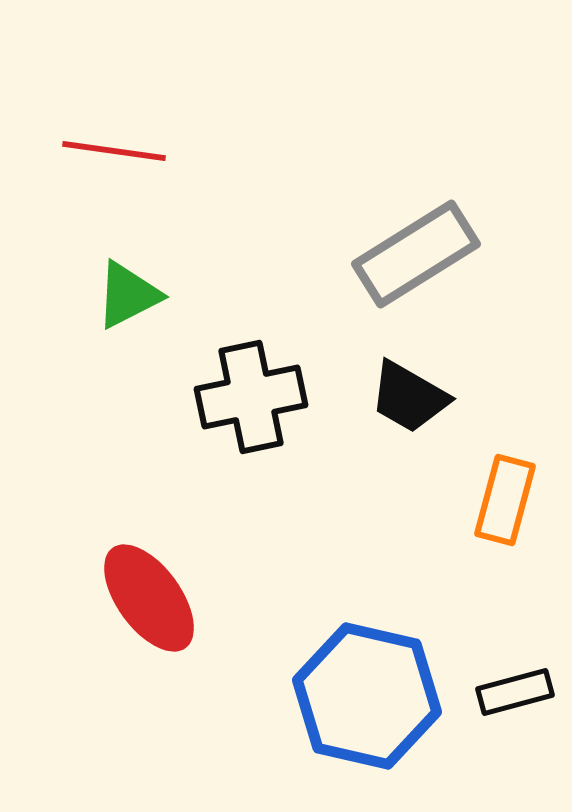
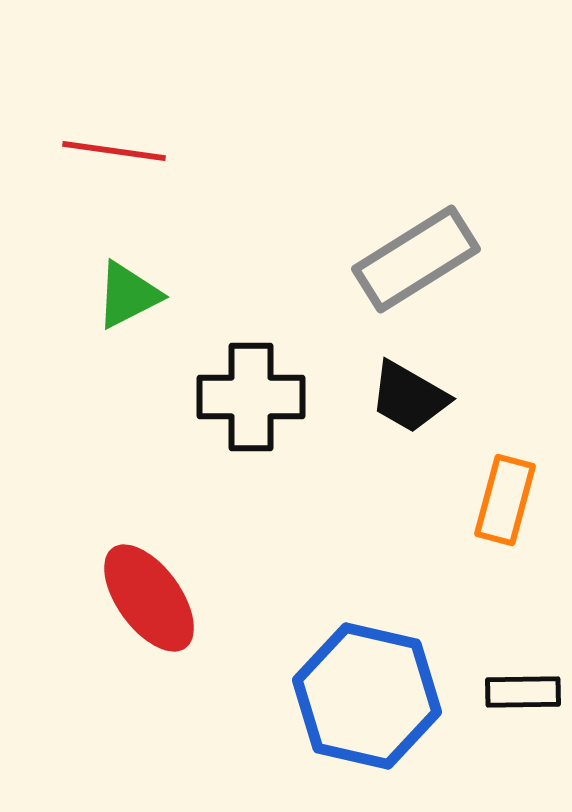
gray rectangle: moved 5 px down
black cross: rotated 12 degrees clockwise
black rectangle: moved 8 px right; rotated 14 degrees clockwise
